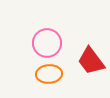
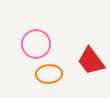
pink circle: moved 11 px left, 1 px down
